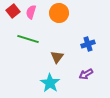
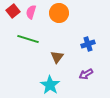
cyan star: moved 2 px down
